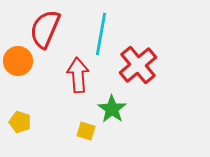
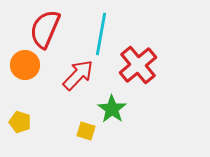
orange circle: moved 7 px right, 4 px down
red arrow: rotated 48 degrees clockwise
